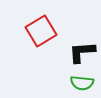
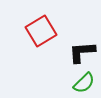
green semicircle: moved 2 px right; rotated 50 degrees counterclockwise
